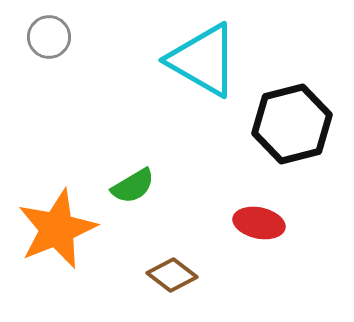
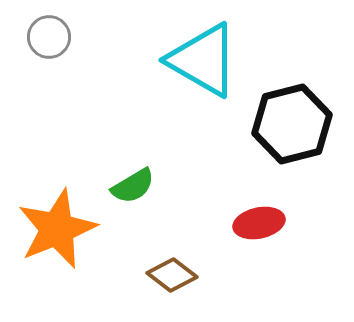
red ellipse: rotated 24 degrees counterclockwise
